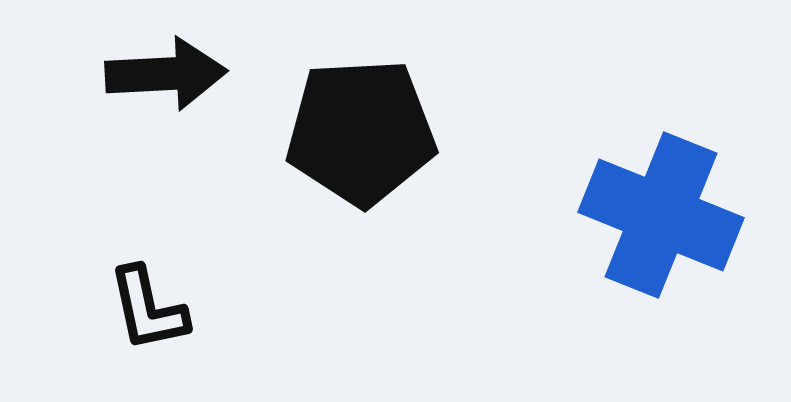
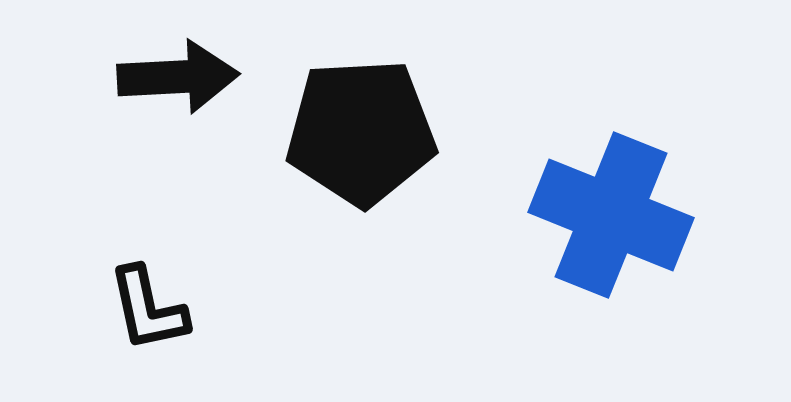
black arrow: moved 12 px right, 3 px down
blue cross: moved 50 px left
